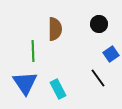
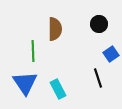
black line: rotated 18 degrees clockwise
